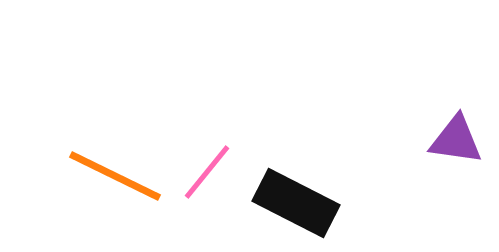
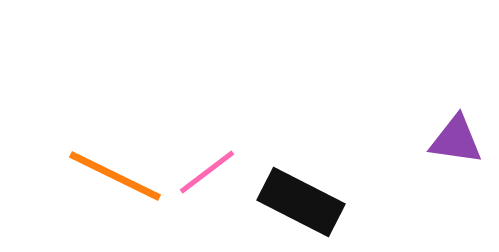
pink line: rotated 14 degrees clockwise
black rectangle: moved 5 px right, 1 px up
